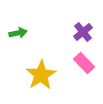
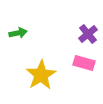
purple cross: moved 5 px right, 2 px down
pink rectangle: rotated 30 degrees counterclockwise
